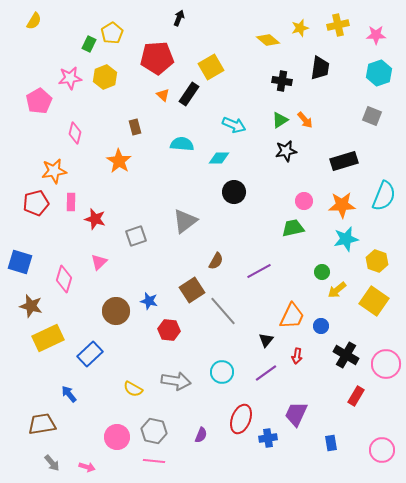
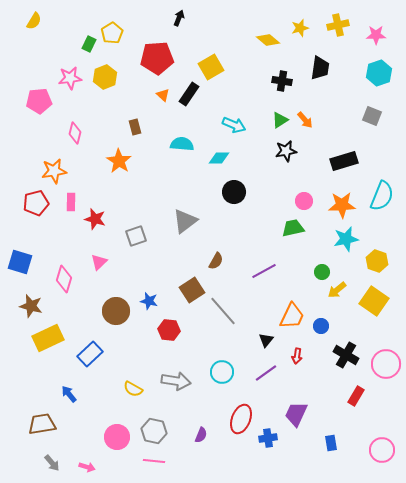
pink pentagon at (39, 101): rotated 25 degrees clockwise
cyan semicircle at (384, 196): moved 2 px left
purple line at (259, 271): moved 5 px right
